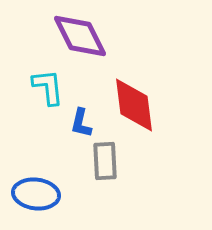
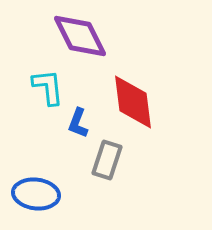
red diamond: moved 1 px left, 3 px up
blue L-shape: moved 3 px left; rotated 8 degrees clockwise
gray rectangle: moved 2 px right, 1 px up; rotated 21 degrees clockwise
